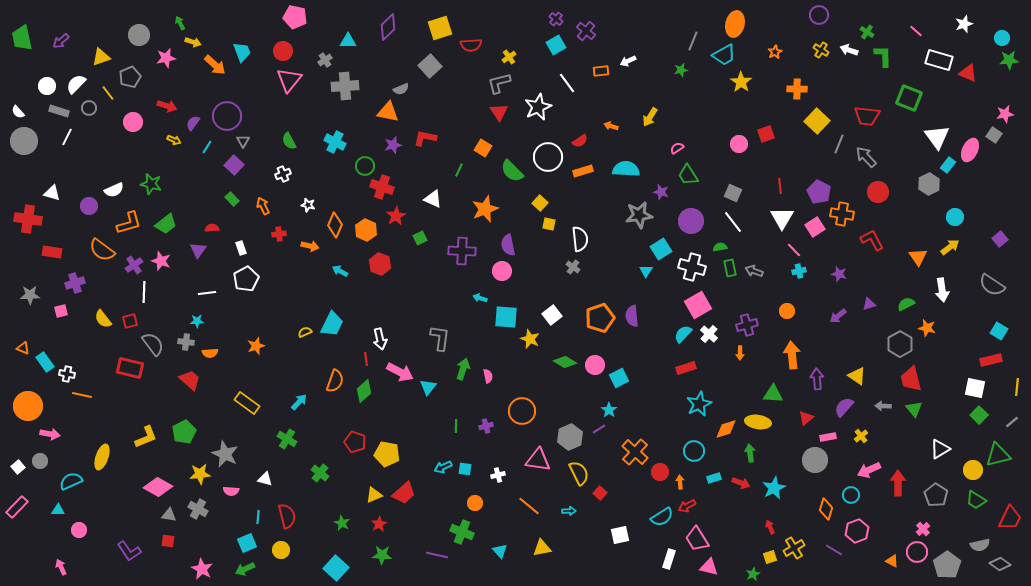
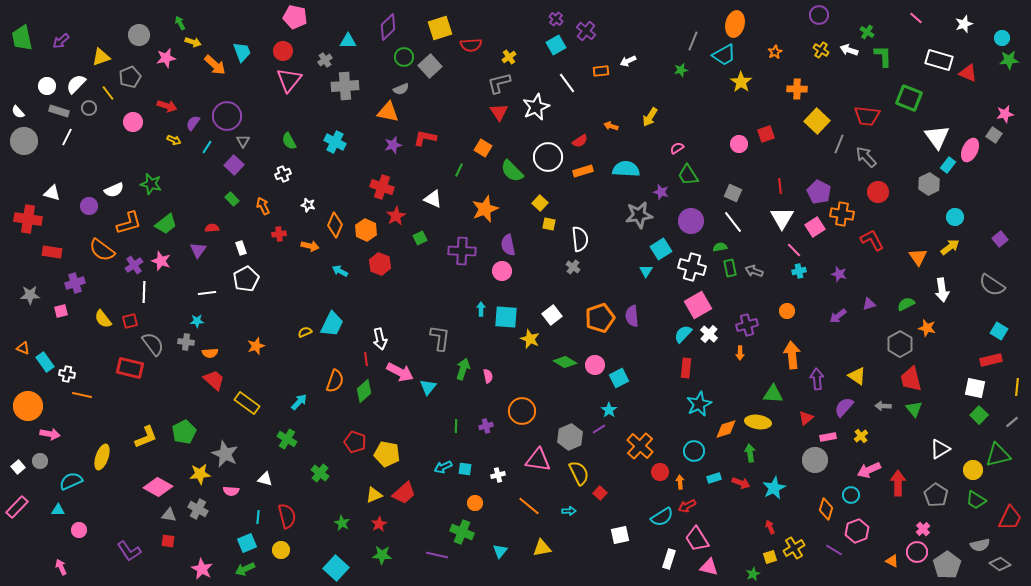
pink line at (916, 31): moved 13 px up
white star at (538, 107): moved 2 px left
green circle at (365, 166): moved 39 px right, 109 px up
cyan arrow at (480, 298): moved 1 px right, 11 px down; rotated 72 degrees clockwise
red rectangle at (686, 368): rotated 66 degrees counterclockwise
red trapezoid at (190, 380): moved 24 px right
orange cross at (635, 452): moved 5 px right, 6 px up
cyan triangle at (500, 551): rotated 21 degrees clockwise
